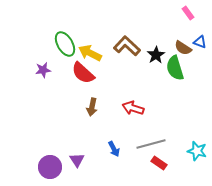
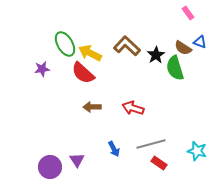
purple star: moved 1 px left, 1 px up
brown arrow: rotated 78 degrees clockwise
